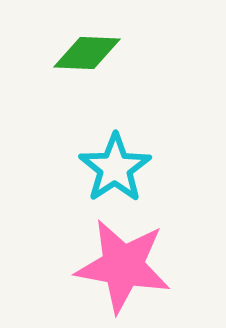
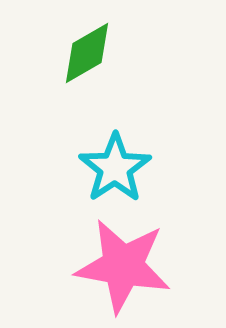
green diamond: rotated 32 degrees counterclockwise
